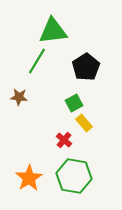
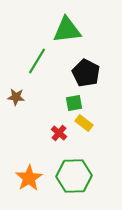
green triangle: moved 14 px right, 1 px up
black pentagon: moved 6 px down; rotated 12 degrees counterclockwise
brown star: moved 3 px left
green square: rotated 18 degrees clockwise
yellow rectangle: rotated 12 degrees counterclockwise
red cross: moved 5 px left, 7 px up
green hexagon: rotated 12 degrees counterclockwise
